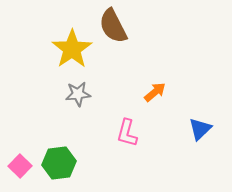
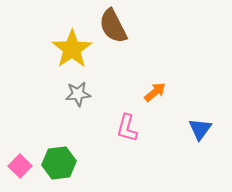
blue triangle: rotated 10 degrees counterclockwise
pink L-shape: moved 5 px up
